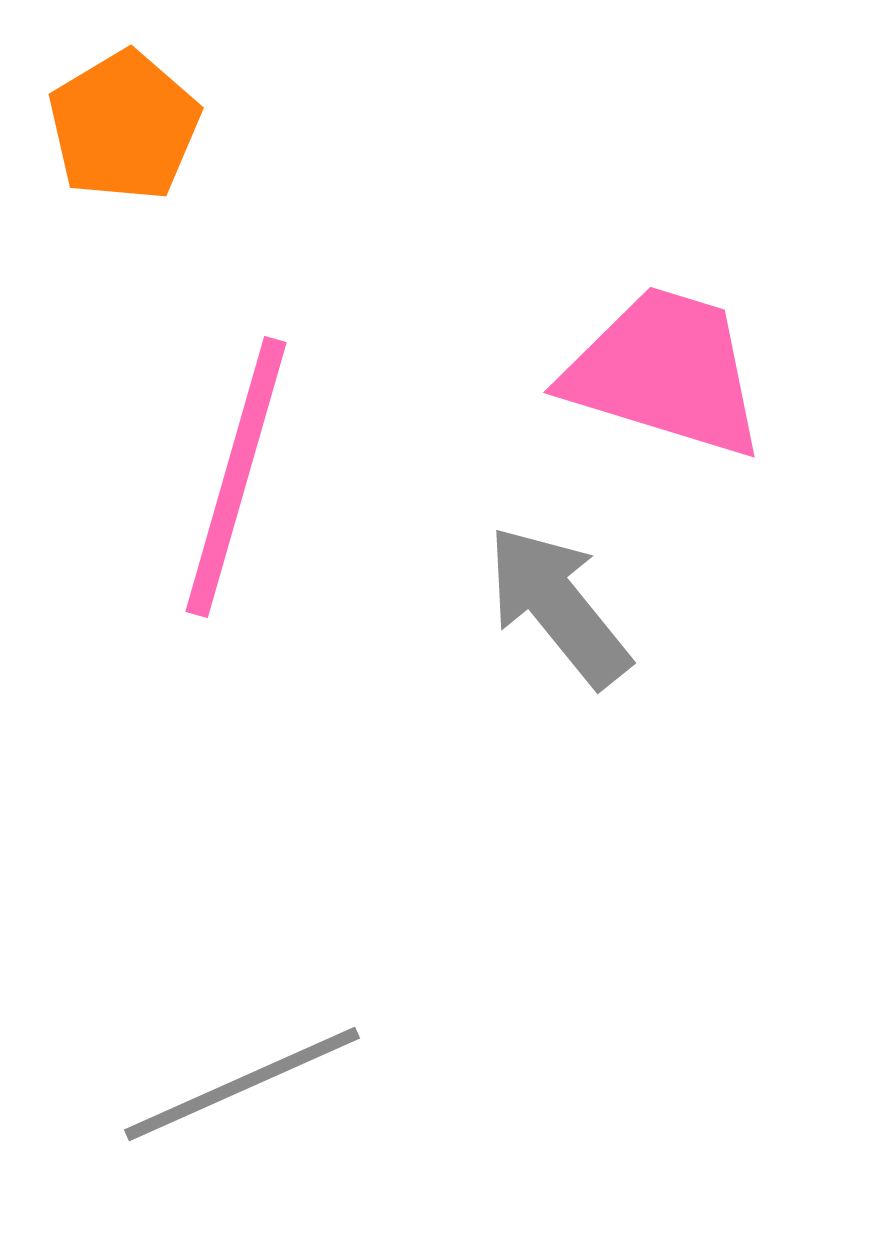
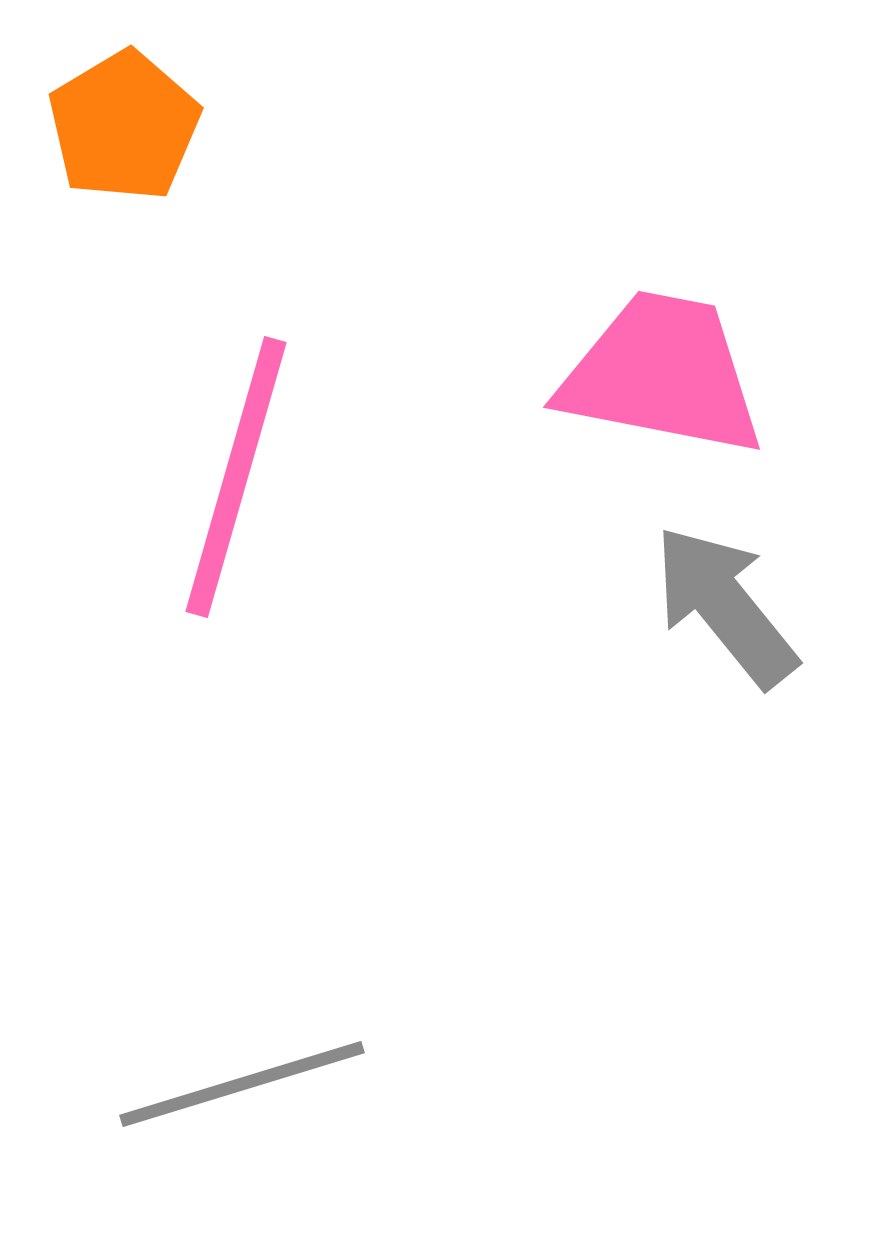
pink trapezoid: moved 3 px left, 2 px down; rotated 6 degrees counterclockwise
gray arrow: moved 167 px right
gray line: rotated 7 degrees clockwise
